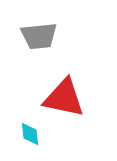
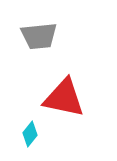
cyan diamond: rotated 45 degrees clockwise
